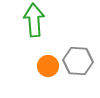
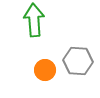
orange circle: moved 3 px left, 4 px down
